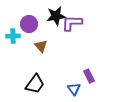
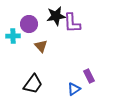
purple L-shape: rotated 95 degrees counterclockwise
black trapezoid: moved 2 px left
blue triangle: rotated 32 degrees clockwise
